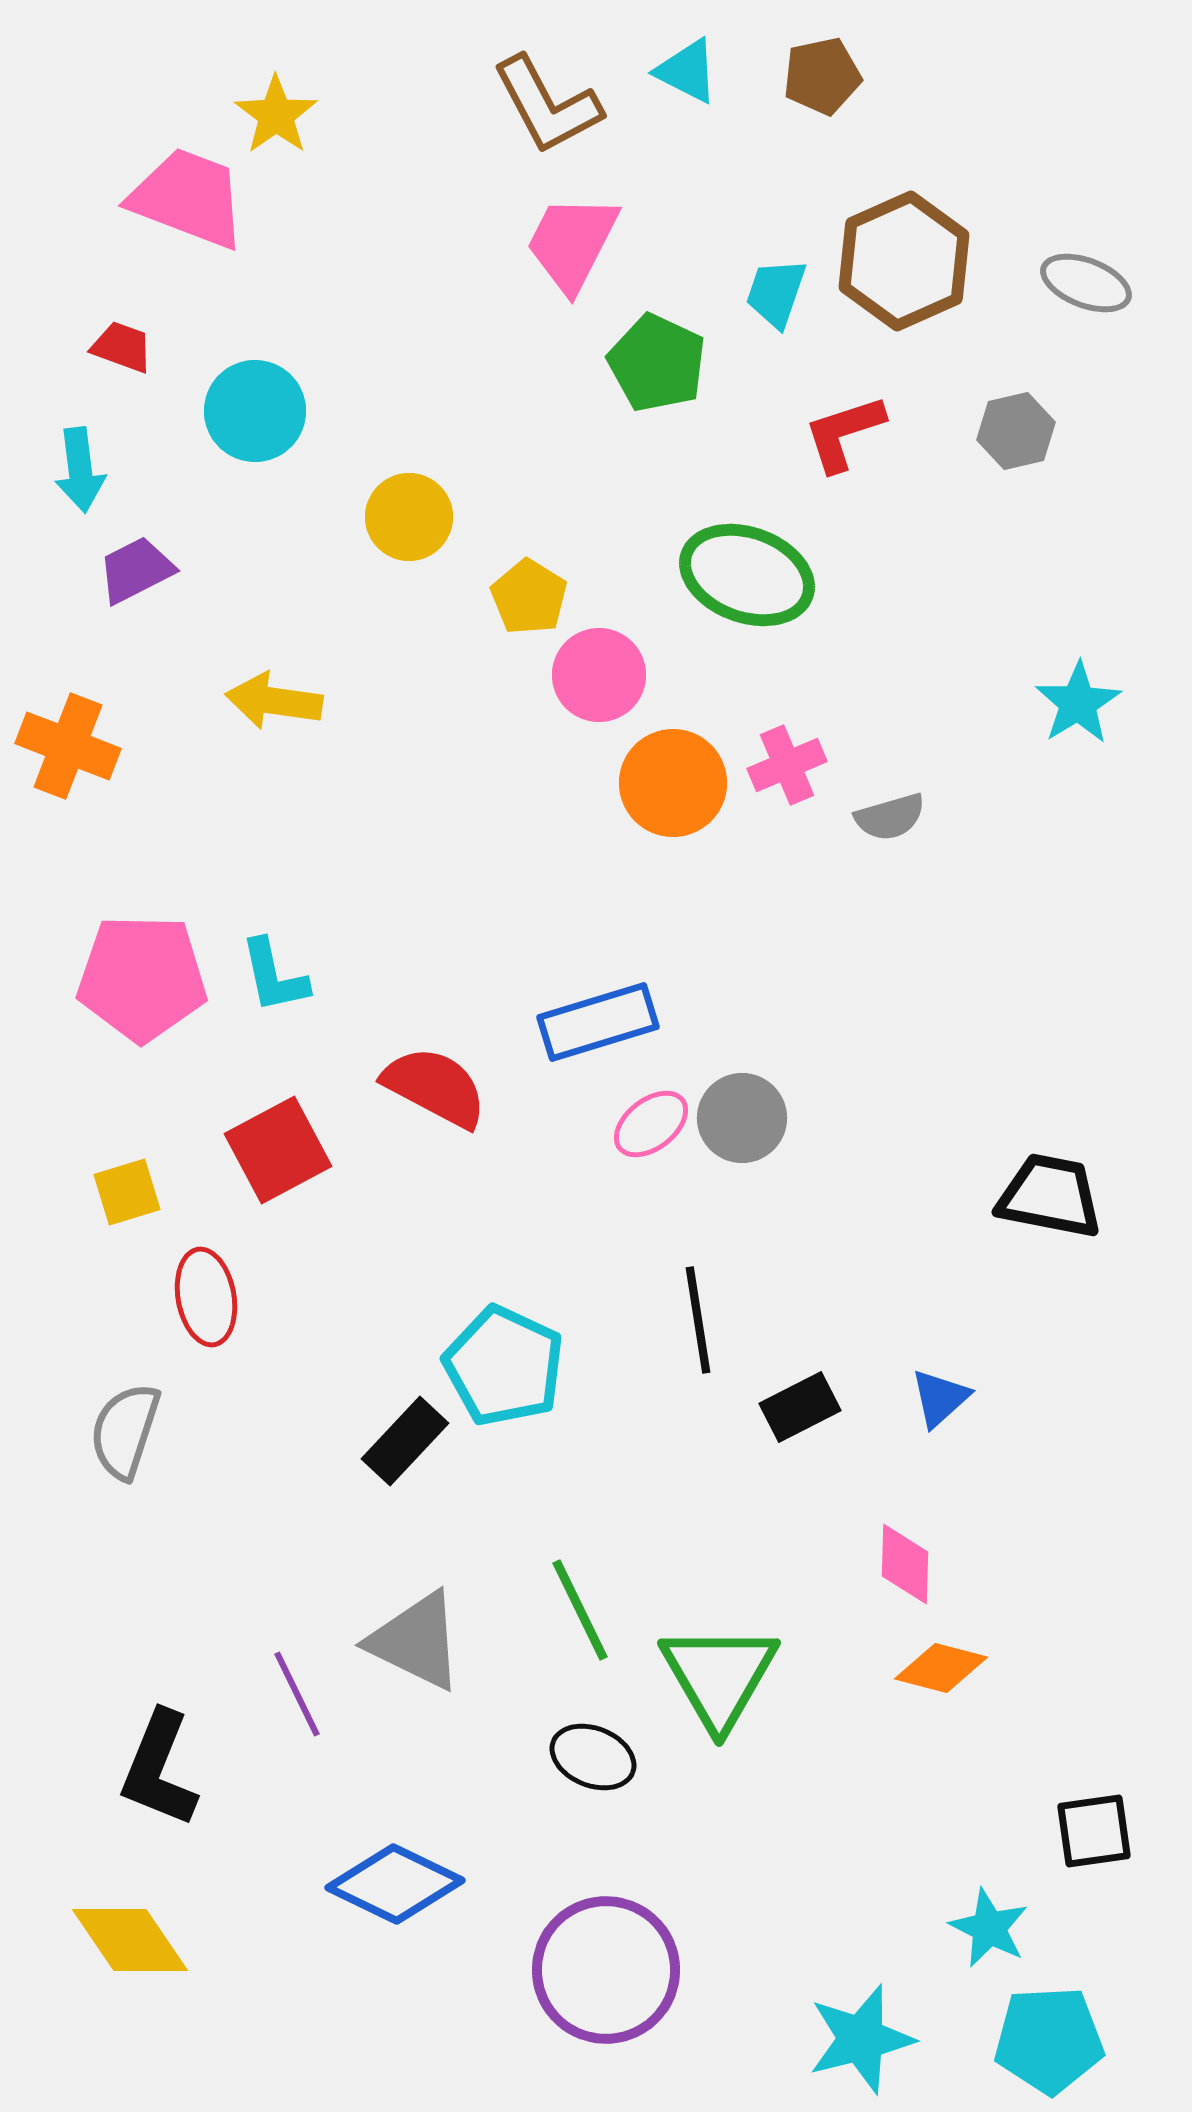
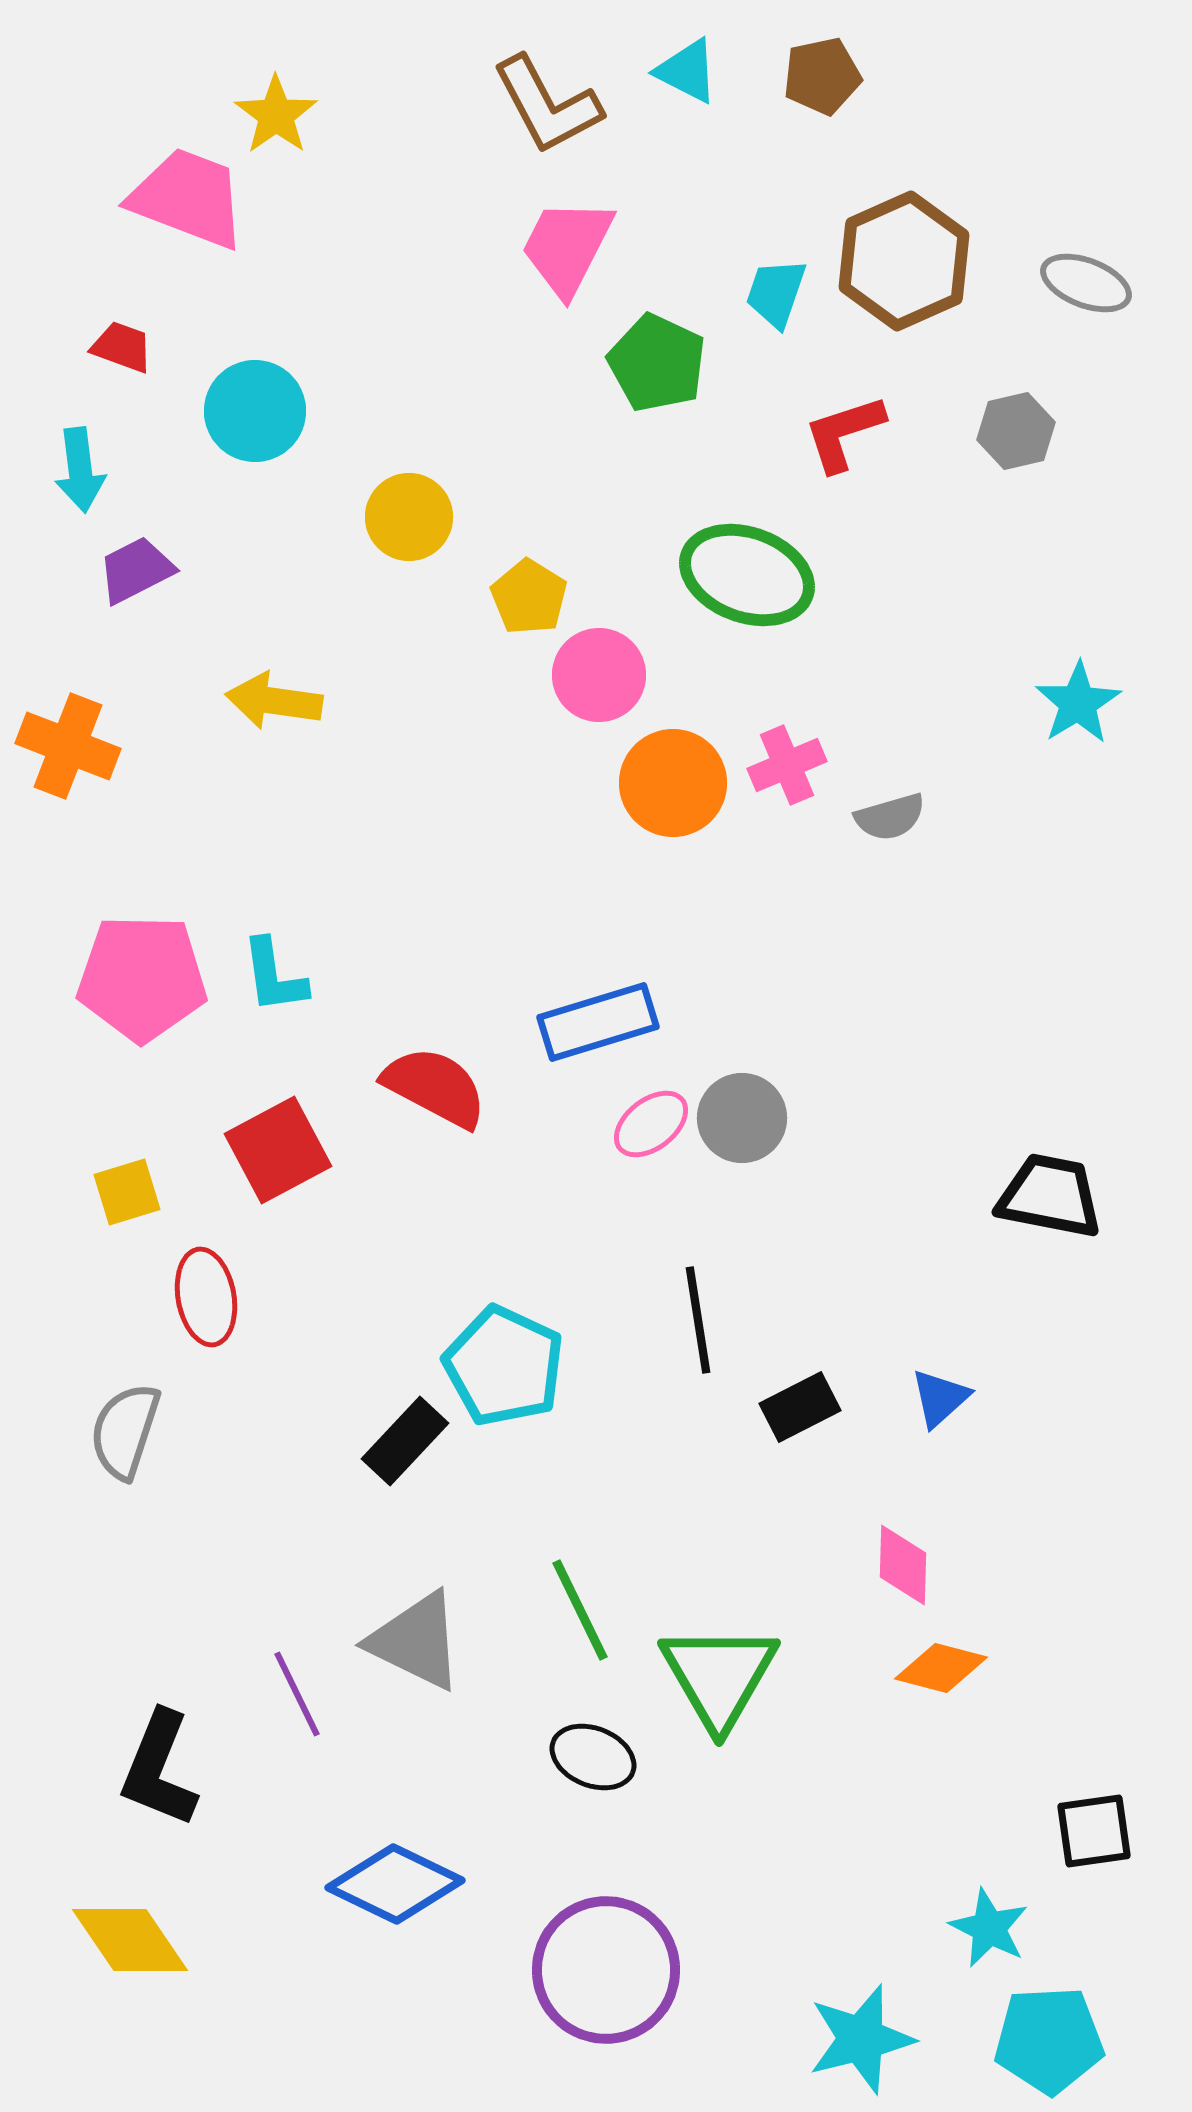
pink trapezoid at (572, 243): moved 5 px left, 4 px down
cyan L-shape at (274, 976): rotated 4 degrees clockwise
pink diamond at (905, 1564): moved 2 px left, 1 px down
